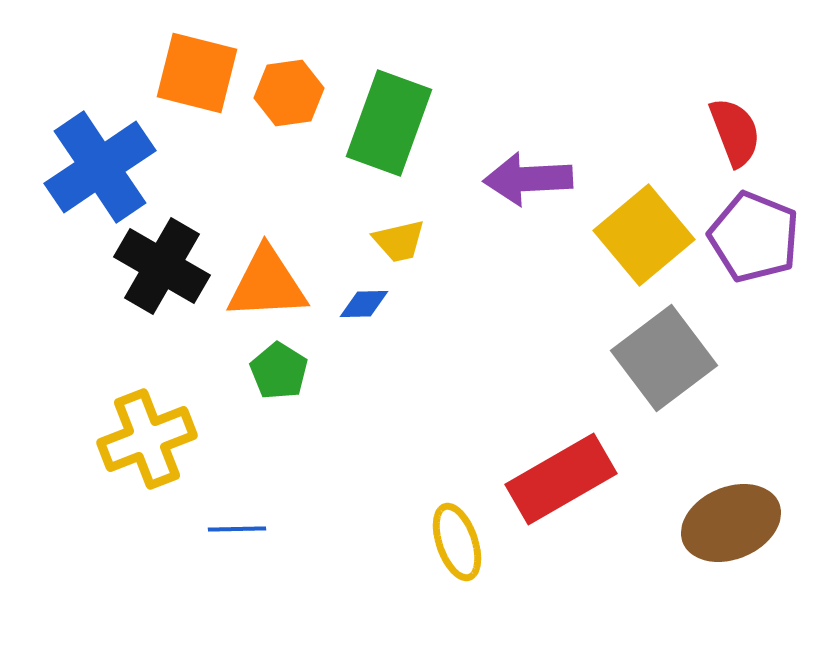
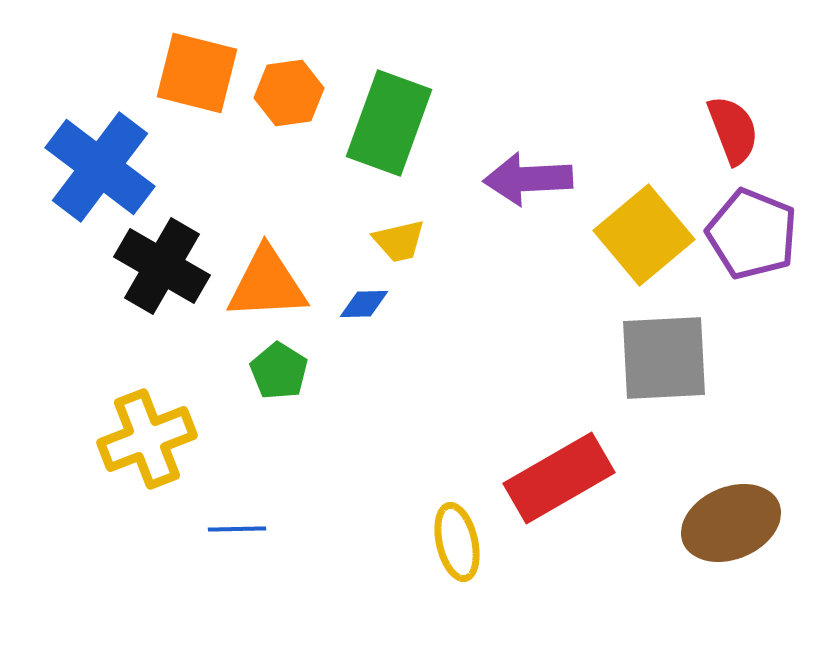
red semicircle: moved 2 px left, 2 px up
blue cross: rotated 19 degrees counterclockwise
purple pentagon: moved 2 px left, 3 px up
gray square: rotated 34 degrees clockwise
red rectangle: moved 2 px left, 1 px up
yellow ellipse: rotated 6 degrees clockwise
